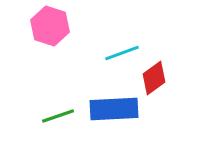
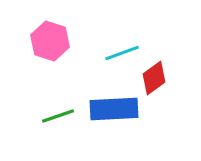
pink hexagon: moved 15 px down
